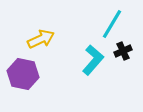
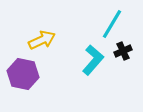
yellow arrow: moved 1 px right, 1 px down
